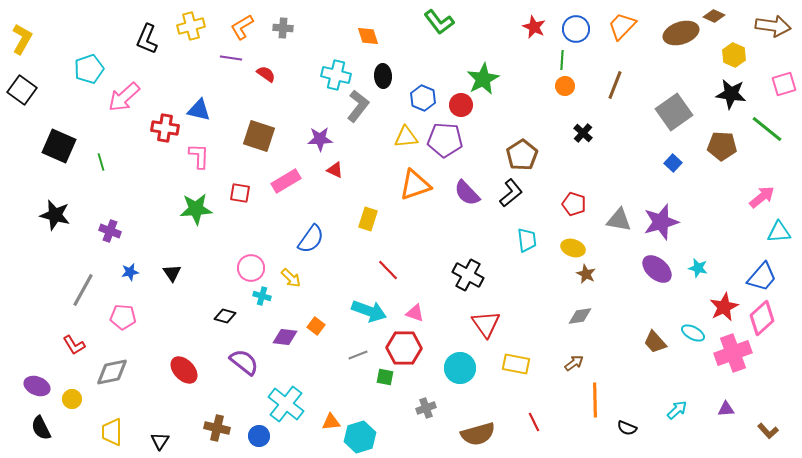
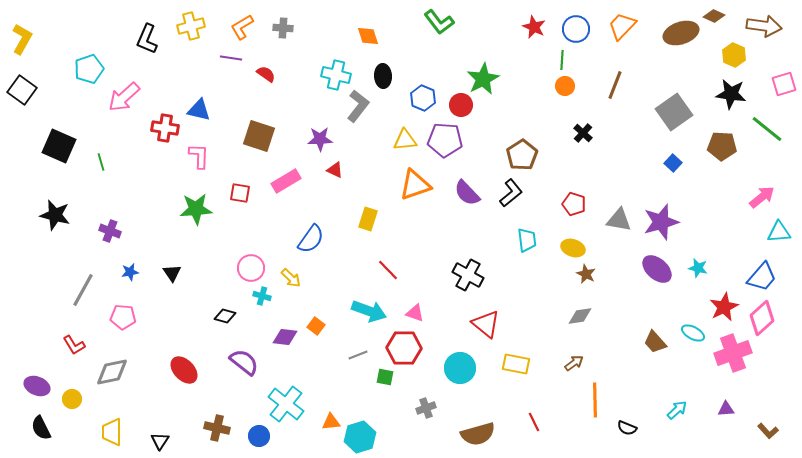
brown arrow at (773, 26): moved 9 px left
yellow triangle at (406, 137): moved 1 px left, 3 px down
red triangle at (486, 324): rotated 16 degrees counterclockwise
